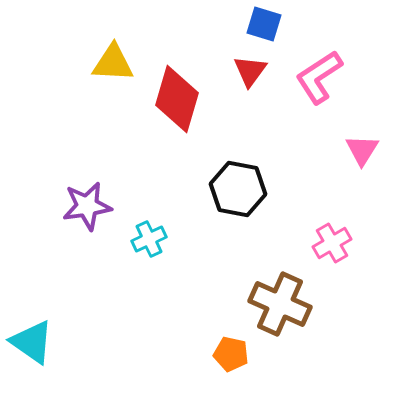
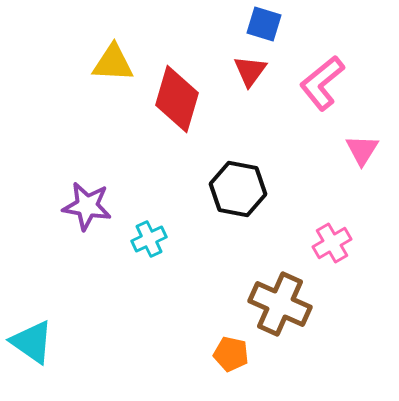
pink L-shape: moved 3 px right, 6 px down; rotated 6 degrees counterclockwise
purple star: rotated 18 degrees clockwise
